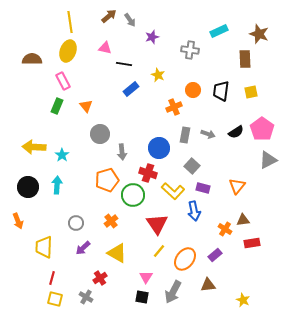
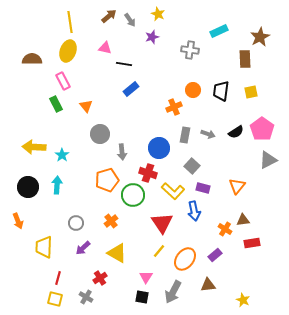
brown star at (259, 34): moved 1 px right, 3 px down; rotated 24 degrees clockwise
yellow star at (158, 75): moved 61 px up
green rectangle at (57, 106): moved 1 px left, 2 px up; rotated 49 degrees counterclockwise
red triangle at (157, 224): moved 5 px right, 1 px up
red line at (52, 278): moved 6 px right
